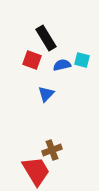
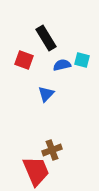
red square: moved 8 px left
red trapezoid: rotated 8 degrees clockwise
